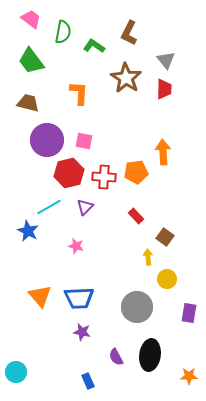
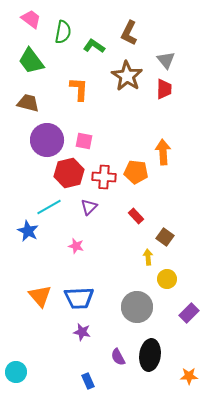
brown star: moved 1 px right, 2 px up
orange L-shape: moved 4 px up
orange pentagon: rotated 15 degrees clockwise
purple triangle: moved 4 px right
purple rectangle: rotated 36 degrees clockwise
purple semicircle: moved 2 px right
